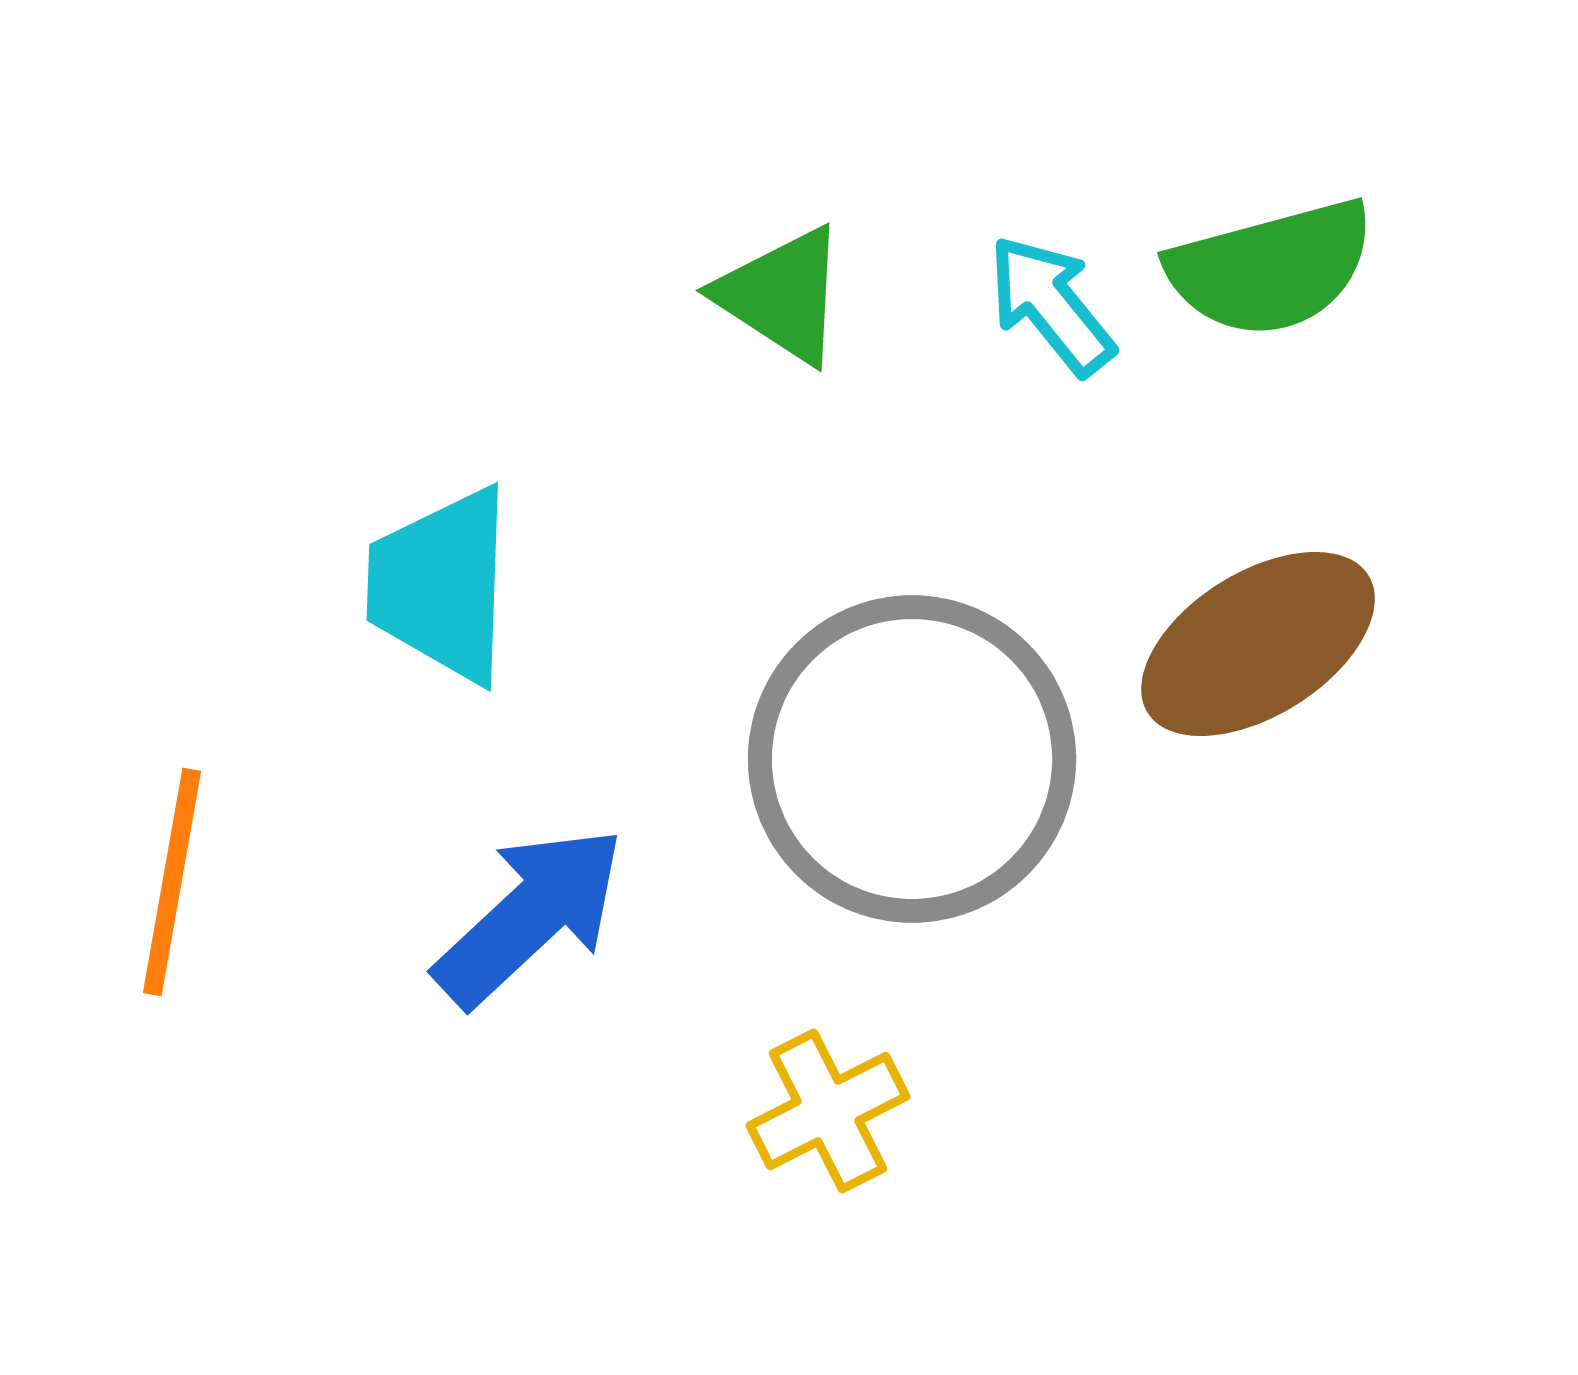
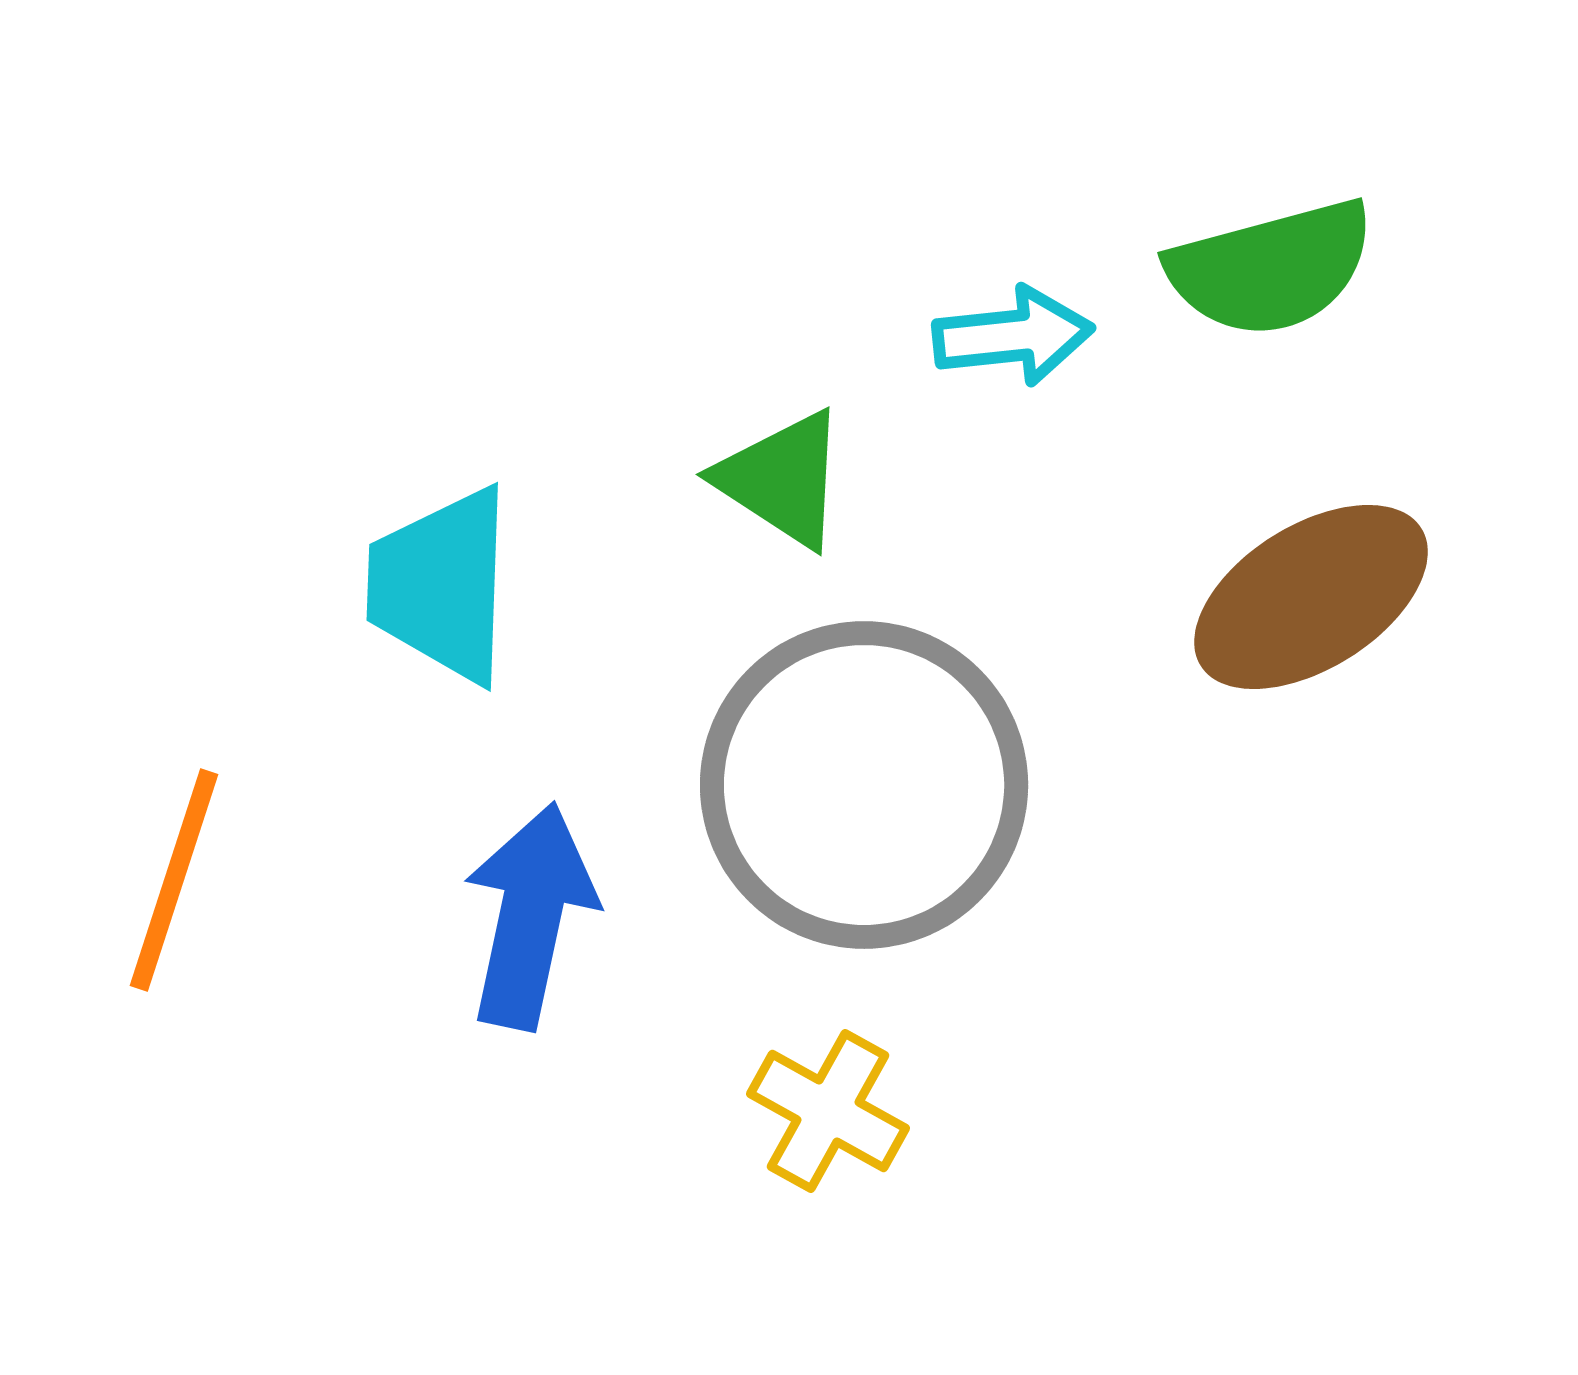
green triangle: moved 184 px down
cyan arrow: moved 38 px left, 31 px down; rotated 123 degrees clockwise
brown ellipse: moved 53 px right, 47 px up
gray circle: moved 48 px left, 26 px down
orange line: moved 2 px right, 2 px up; rotated 8 degrees clockwise
blue arrow: rotated 35 degrees counterclockwise
yellow cross: rotated 34 degrees counterclockwise
